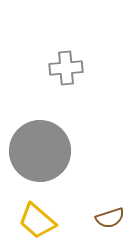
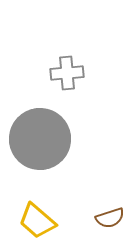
gray cross: moved 1 px right, 5 px down
gray circle: moved 12 px up
